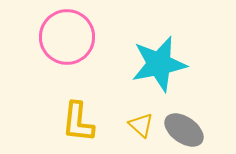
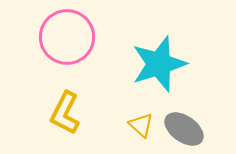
cyan star: rotated 6 degrees counterclockwise
yellow L-shape: moved 13 px left, 9 px up; rotated 21 degrees clockwise
gray ellipse: moved 1 px up
